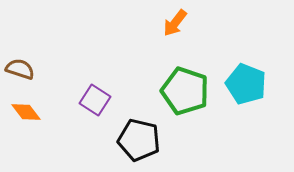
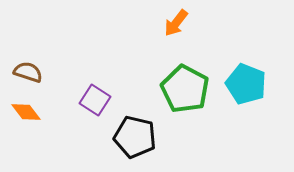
orange arrow: moved 1 px right
brown semicircle: moved 8 px right, 3 px down
green pentagon: moved 2 px up; rotated 9 degrees clockwise
black pentagon: moved 4 px left, 3 px up
